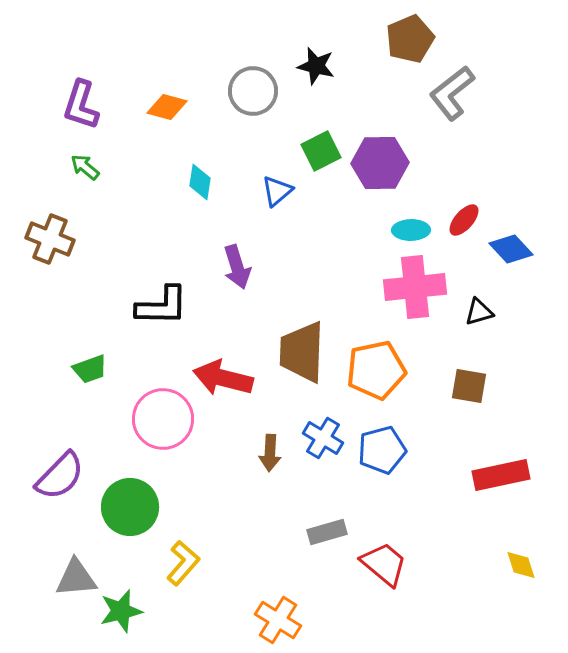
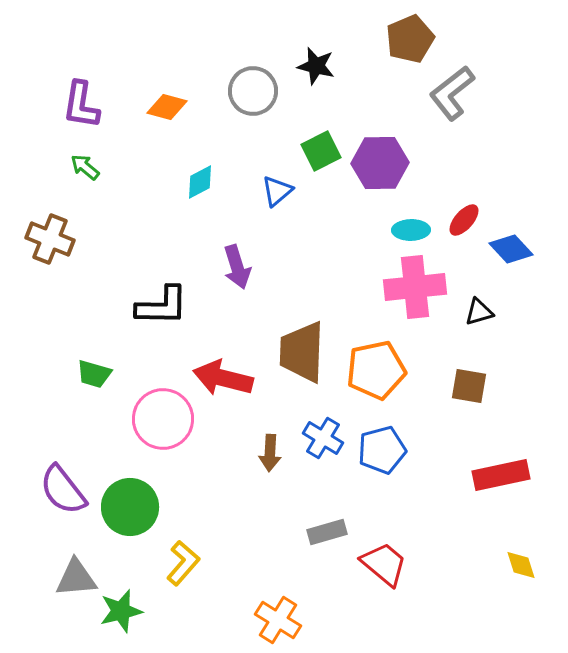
purple L-shape: rotated 9 degrees counterclockwise
cyan diamond: rotated 54 degrees clockwise
green trapezoid: moved 4 px right, 5 px down; rotated 36 degrees clockwise
purple semicircle: moved 3 px right, 14 px down; rotated 98 degrees clockwise
